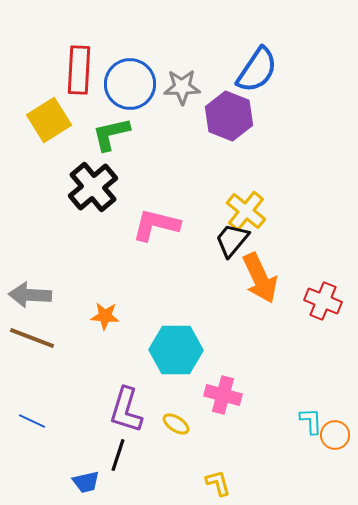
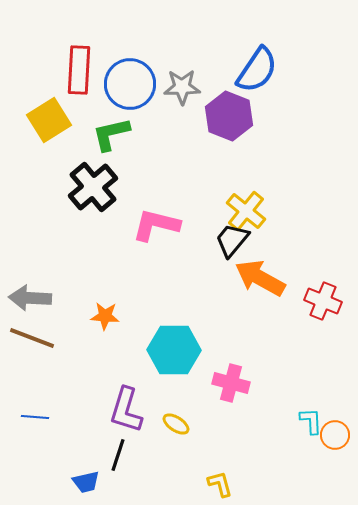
orange arrow: rotated 144 degrees clockwise
gray arrow: moved 3 px down
cyan hexagon: moved 2 px left
pink cross: moved 8 px right, 12 px up
blue line: moved 3 px right, 4 px up; rotated 20 degrees counterclockwise
yellow L-shape: moved 2 px right, 1 px down
